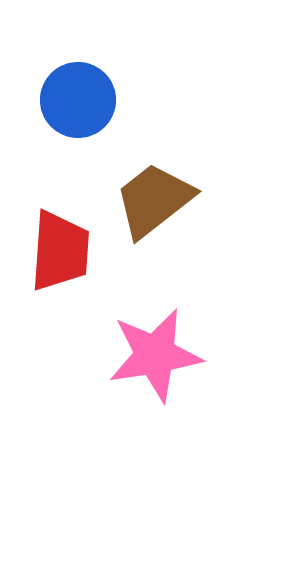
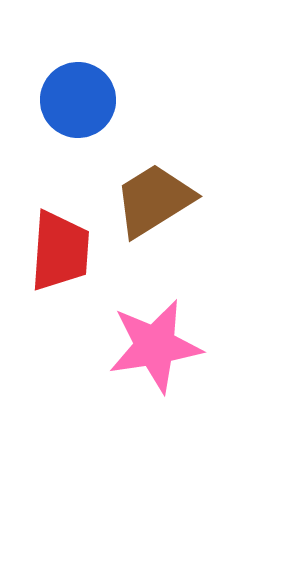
brown trapezoid: rotated 6 degrees clockwise
pink star: moved 9 px up
